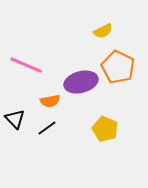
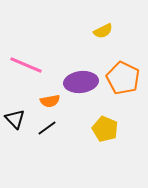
orange pentagon: moved 5 px right, 11 px down
purple ellipse: rotated 8 degrees clockwise
